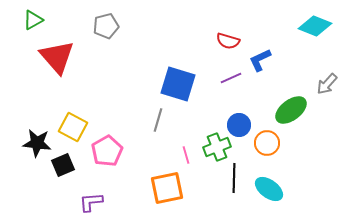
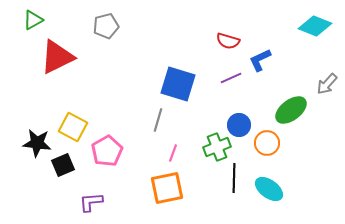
red triangle: rotated 45 degrees clockwise
pink line: moved 13 px left, 2 px up; rotated 36 degrees clockwise
